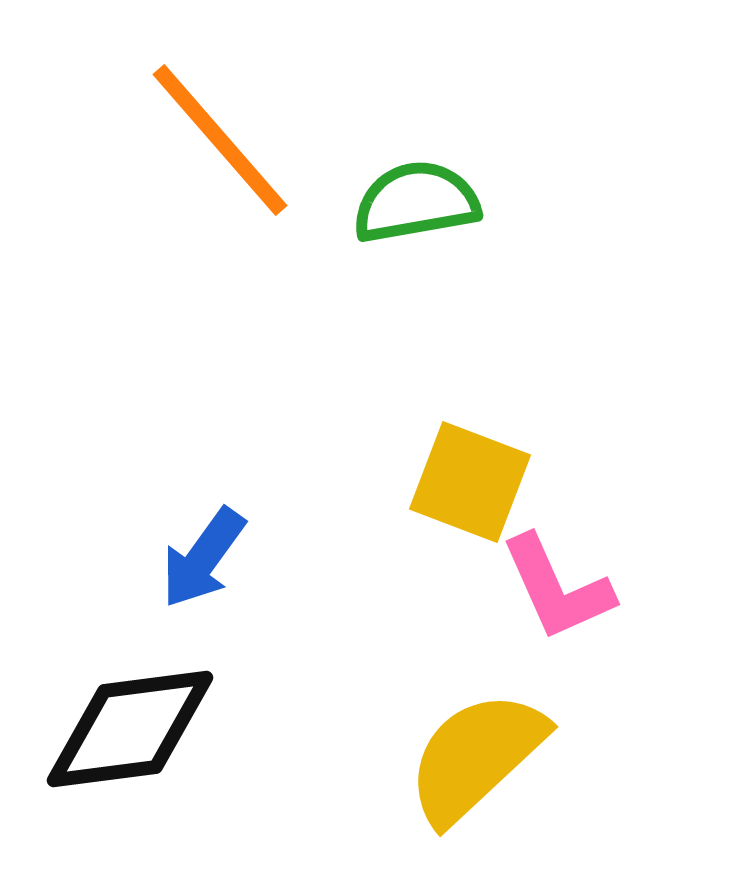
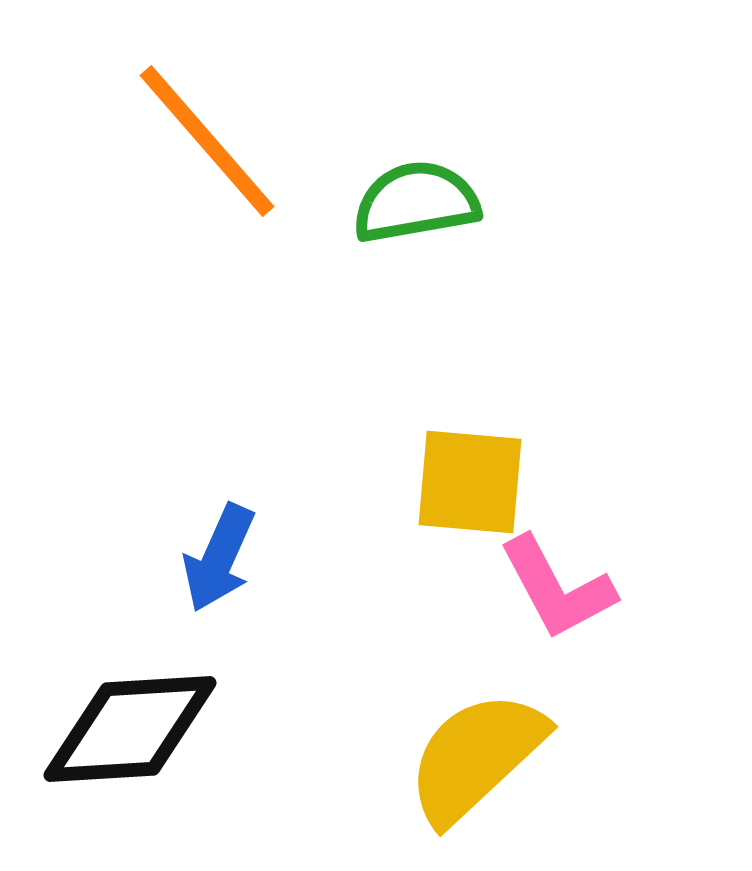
orange line: moved 13 px left, 1 px down
yellow square: rotated 16 degrees counterclockwise
blue arrow: moved 16 px right; rotated 12 degrees counterclockwise
pink L-shape: rotated 4 degrees counterclockwise
black diamond: rotated 4 degrees clockwise
